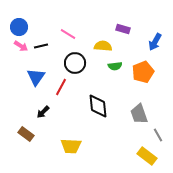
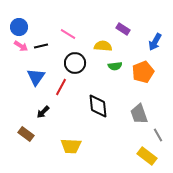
purple rectangle: rotated 16 degrees clockwise
